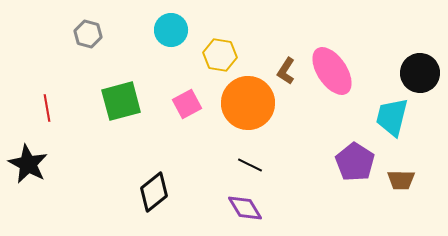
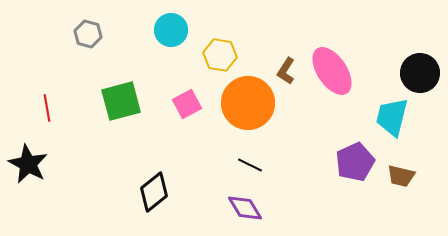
purple pentagon: rotated 15 degrees clockwise
brown trapezoid: moved 4 px up; rotated 12 degrees clockwise
